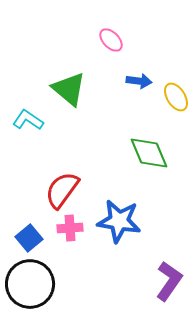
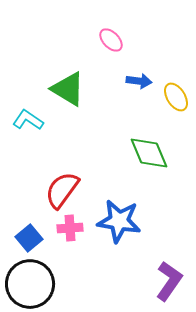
green triangle: moved 1 px left; rotated 9 degrees counterclockwise
